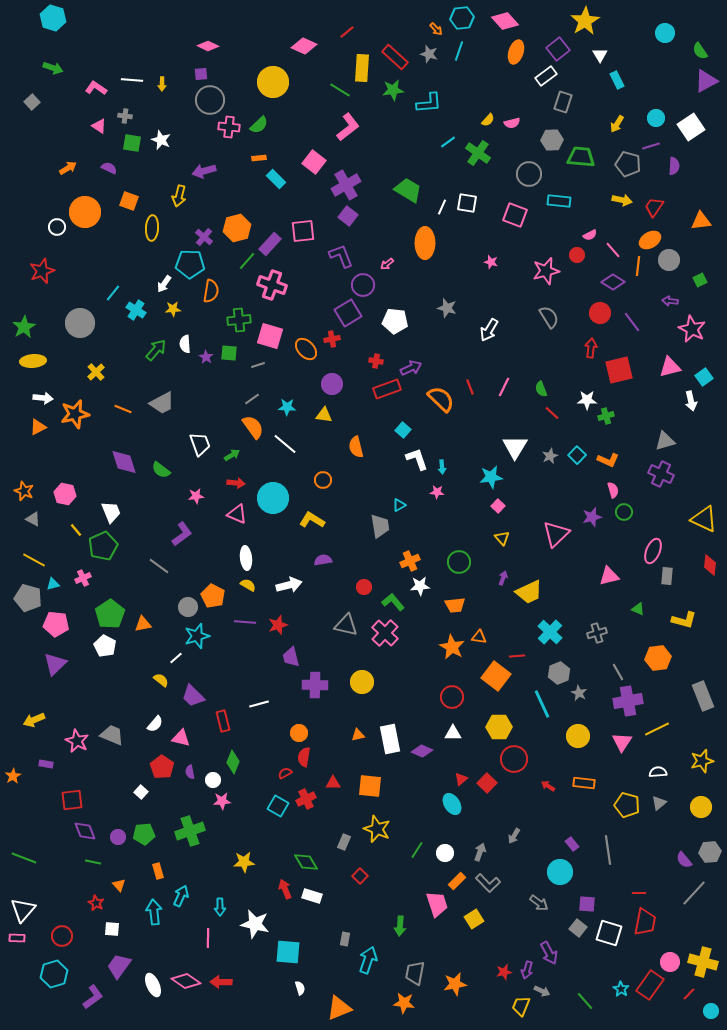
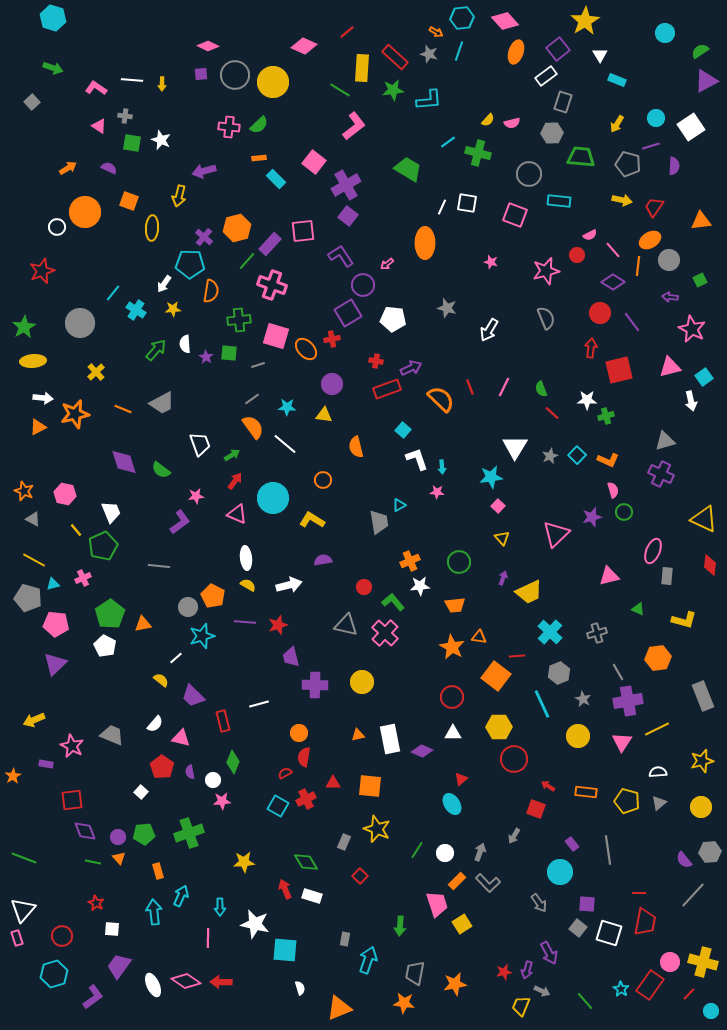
orange arrow at (436, 29): moved 3 px down; rotated 16 degrees counterclockwise
green semicircle at (700, 51): rotated 90 degrees clockwise
cyan rectangle at (617, 80): rotated 42 degrees counterclockwise
gray circle at (210, 100): moved 25 px right, 25 px up
cyan L-shape at (429, 103): moved 3 px up
pink L-shape at (348, 127): moved 6 px right, 1 px up
gray hexagon at (552, 140): moved 7 px up
green cross at (478, 153): rotated 20 degrees counterclockwise
green trapezoid at (408, 190): moved 21 px up
purple L-shape at (341, 256): rotated 12 degrees counterclockwise
purple arrow at (670, 301): moved 4 px up
gray semicircle at (549, 317): moved 3 px left, 1 px down; rotated 10 degrees clockwise
white pentagon at (395, 321): moved 2 px left, 2 px up
pink square at (270, 336): moved 6 px right
red arrow at (236, 483): moved 1 px left, 2 px up; rotated 60 degrees counterclockwise
gray trapezoid at (380, 526): moved 1 px left, 4 px up
purple L-shape at (182, 534): moved 2 px left, 12 px up
gray line at (159, 566): rotated 30 degrees counterclockwise
cyan star at (197, 636): moved 5 px right
gray star at (579, 693): moved 4 px right, 6 px down
pink star at (77, 741): moved 5 px left, 5 px down
red square at (487, 783): moved 49 px right, 26 px down; rotated 24 degrees counterclockwise
orange rectangle at (584, 783): moved 2 px right, 9 px down
yellow pentagon at (627, 805): moved 4 px up
green cross at (190, 831): moved 1 px left, 2 px down
orange triangle at (119, 885): moved 27 px up
gray line at (694, 893): moved 1 px left, 2 px down
gray arrow at (539, 903): rotated 18 degrees clockwise
yellow square at (474, 919): moved 12 px left, 5 px down
pink rectangle at (17, 938): rotated 70 degrees clockwise
cyan square at (288, 952): moved 3 px left, 2 px up
